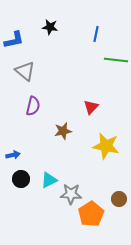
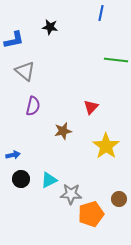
blue line: moved 5 px right, 21 px up
yellow star: rotated 24 degrees clockwise
orange pentagon: rotated 15 degrees clockwise
